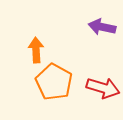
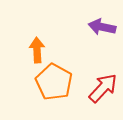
orange arrow: moved 1 px right
red arrow: rotated 64 degrees counterclockwise
